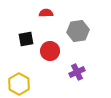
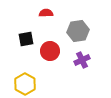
purple cross: moved 5 px right, 12 px up
yellow hexagon: moved 6 px right
